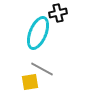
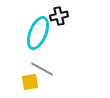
black cross: moved 1 px right, 3 px down
